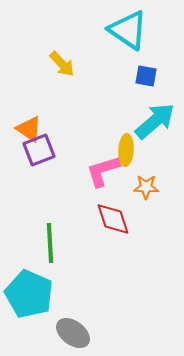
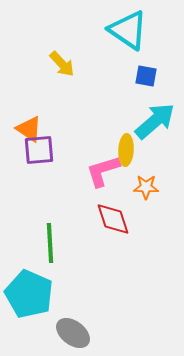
purple square: rotated 16 degrees clockwise
